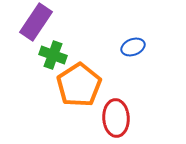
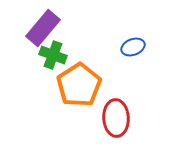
purple rectangle: moved 7 px right, 6 px down; rotated 6 degrees clockwise
